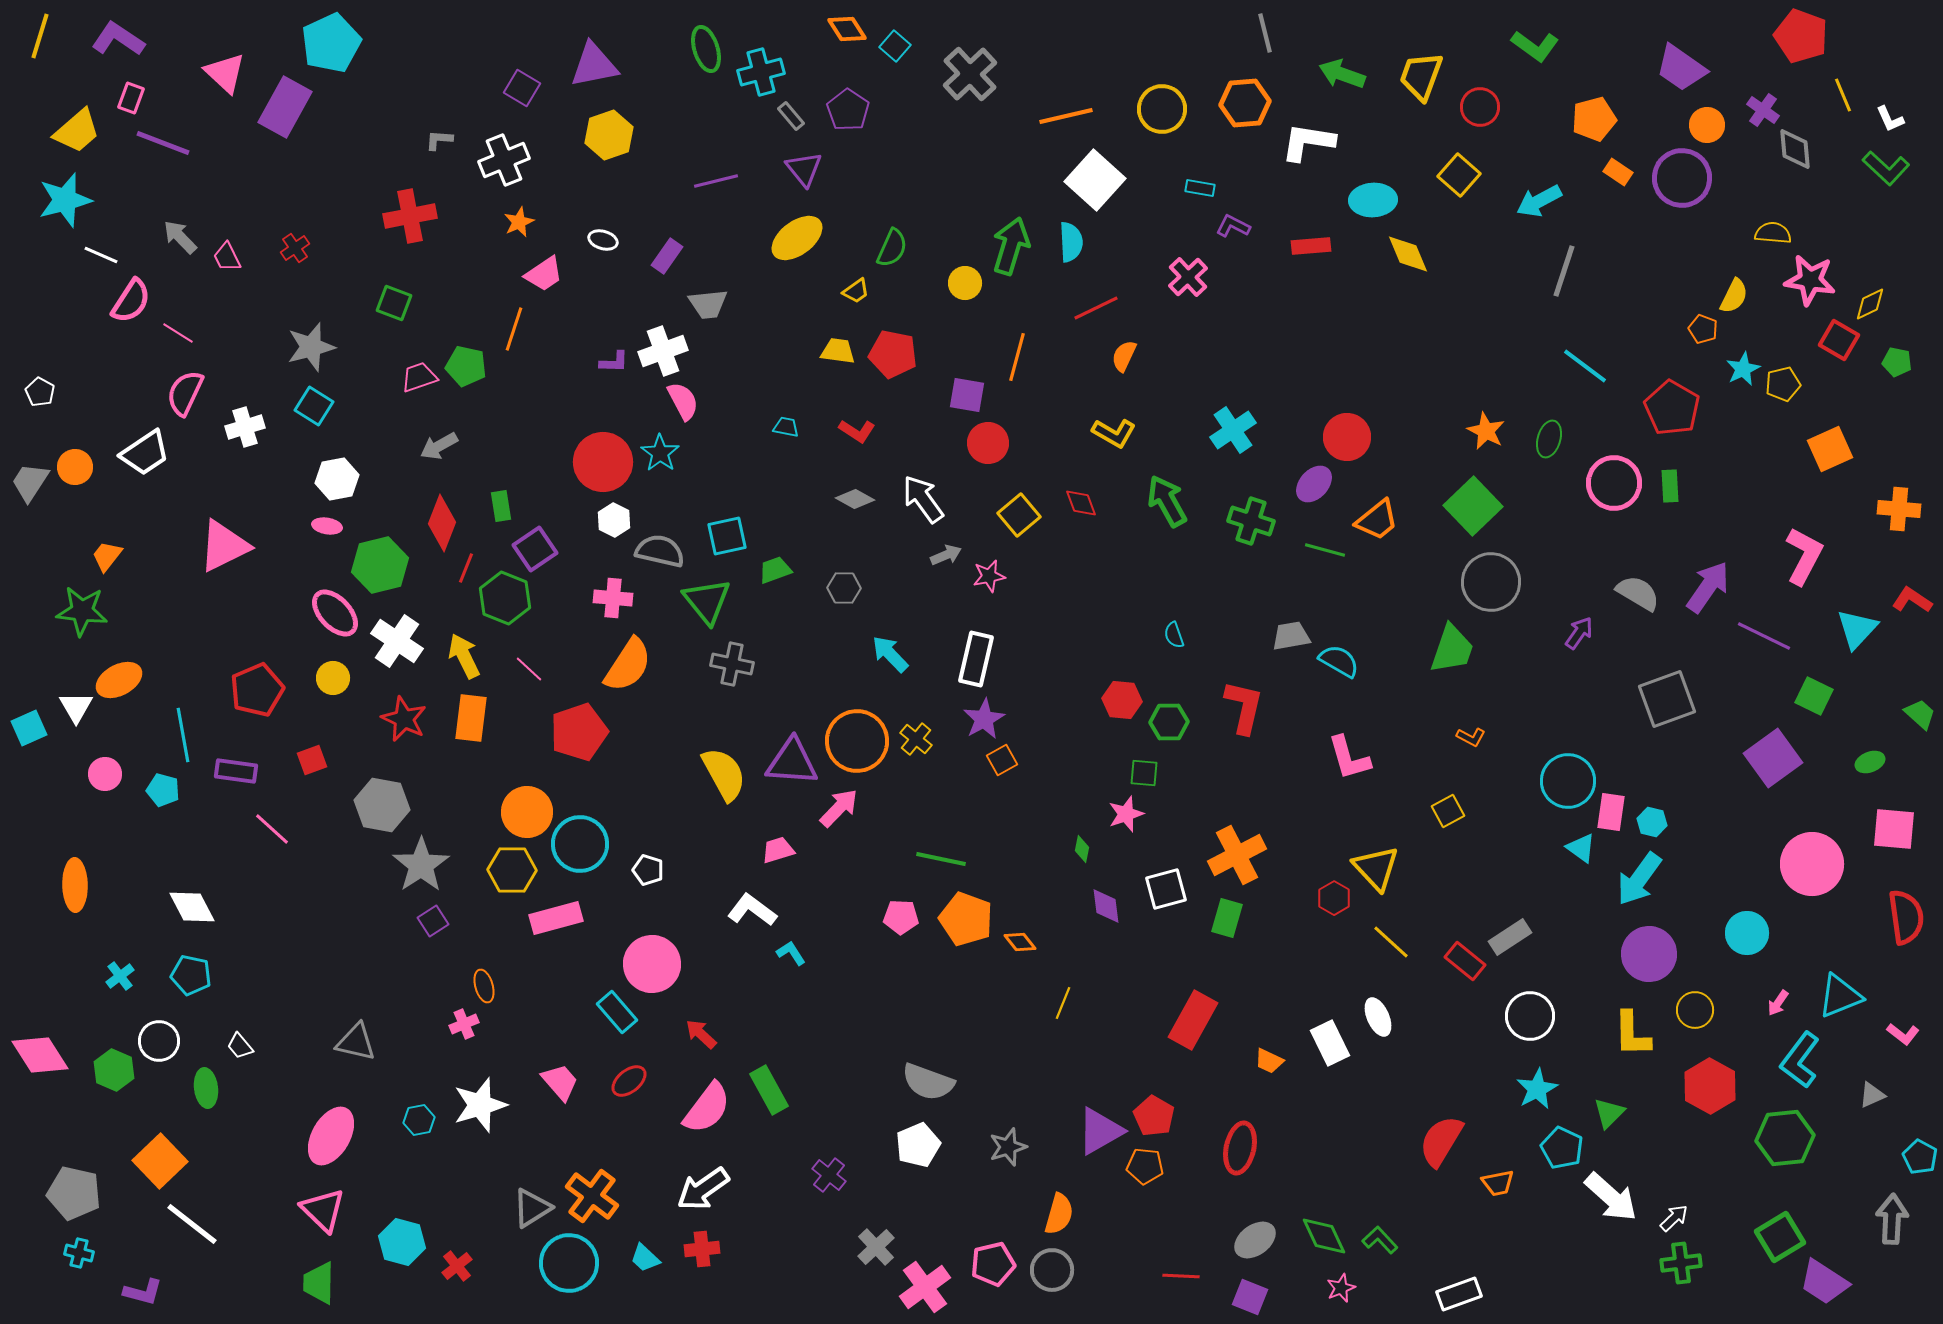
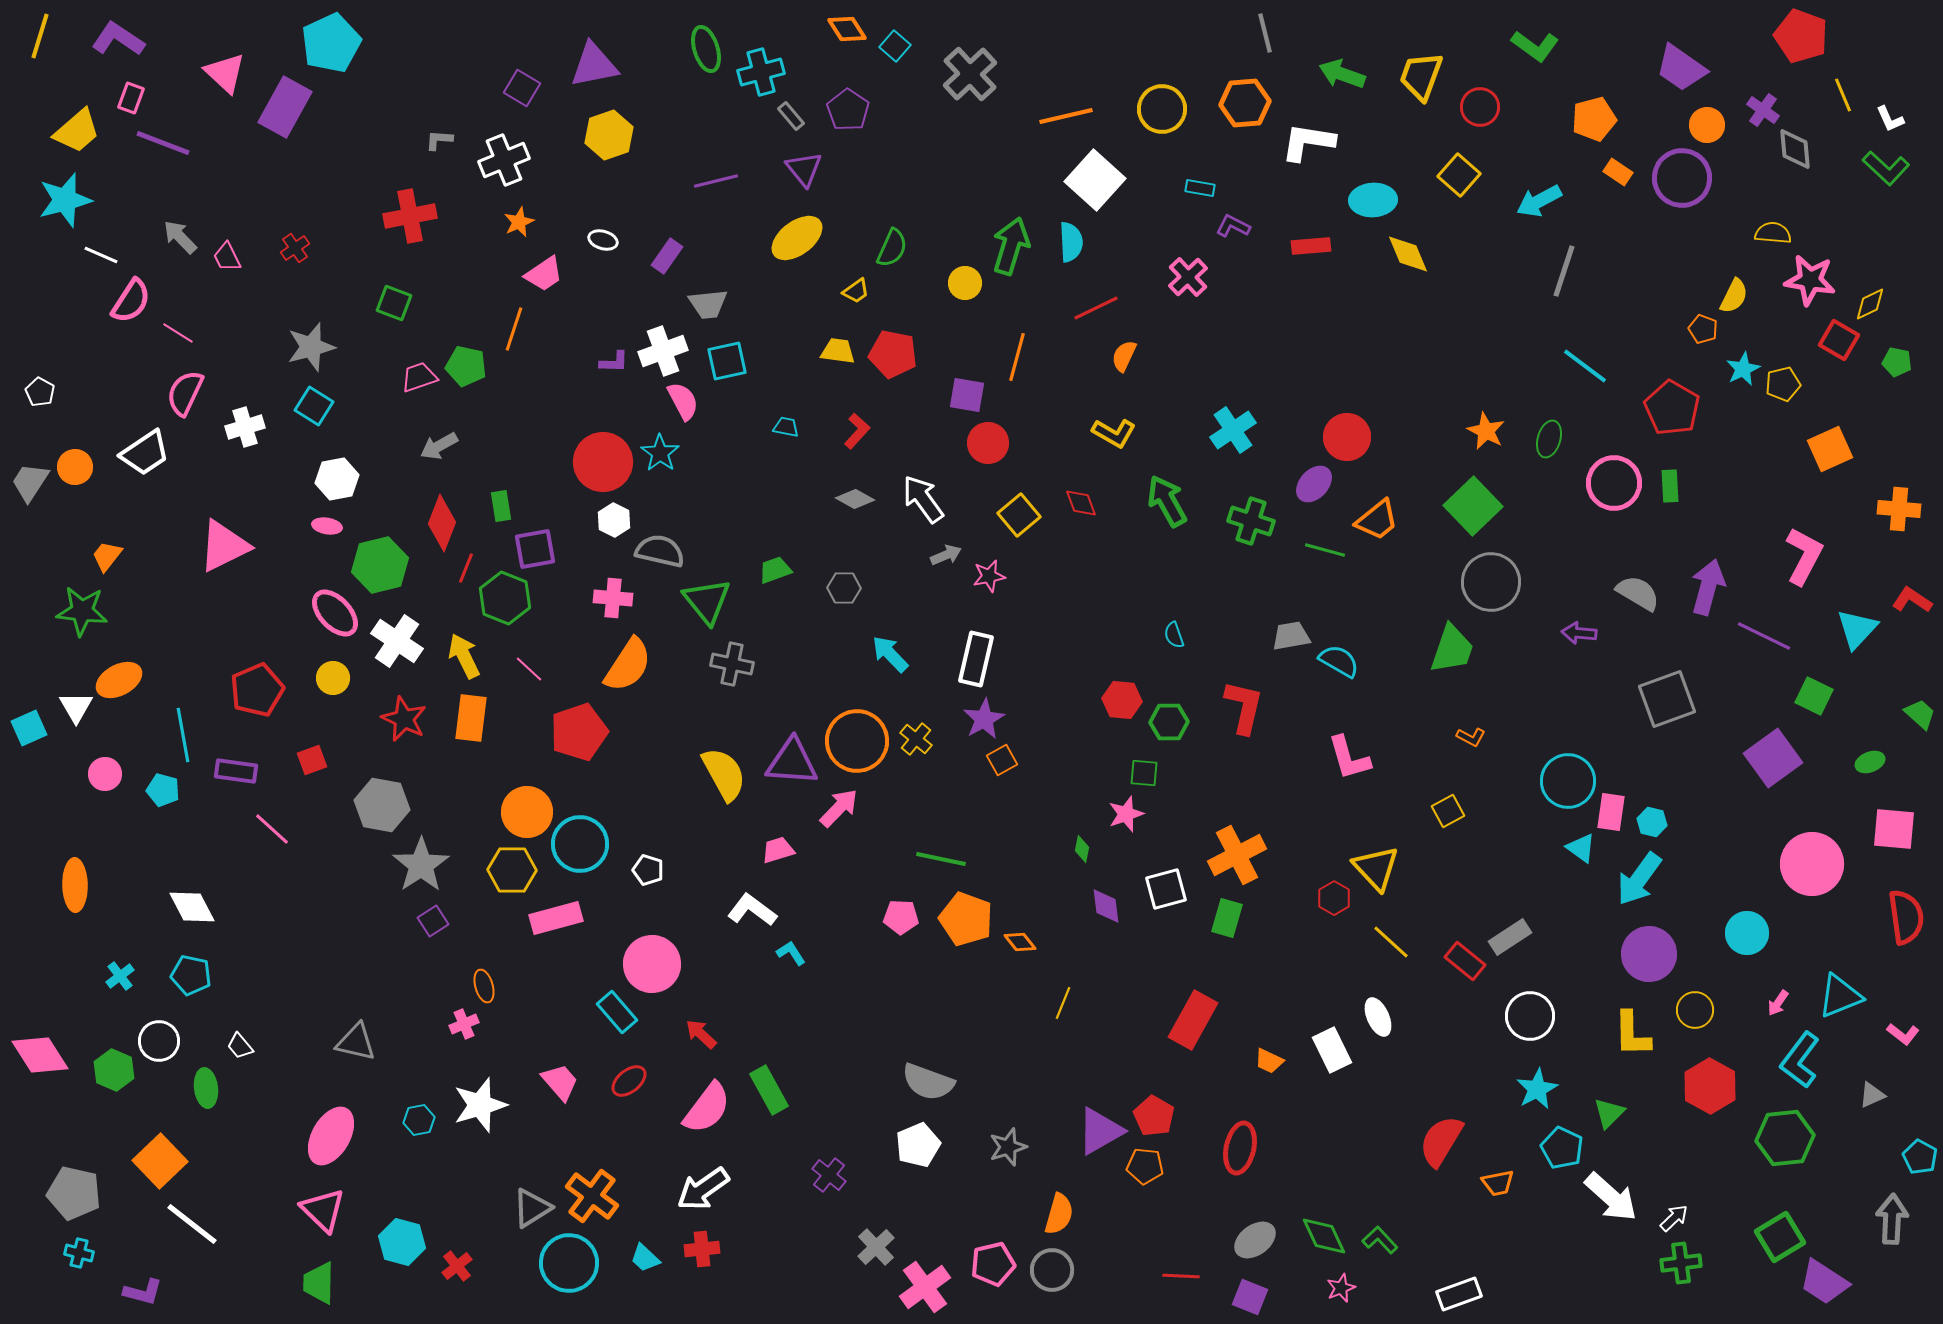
red L-shape at (857, 431): rotated 81 degrees counterclockwise
cyan square at (727, 536): moved 175 px up
purple square at (535, 549): rotated 24 degrees clockwise
purple arrow at (1708, 587): rotated 20 degrees counterclockwise
purple arrow at (1579, 633): rotated 120 degrees counterclockwise
white rectangle at (1330, 1043): moved 2 px right, 7 px down
